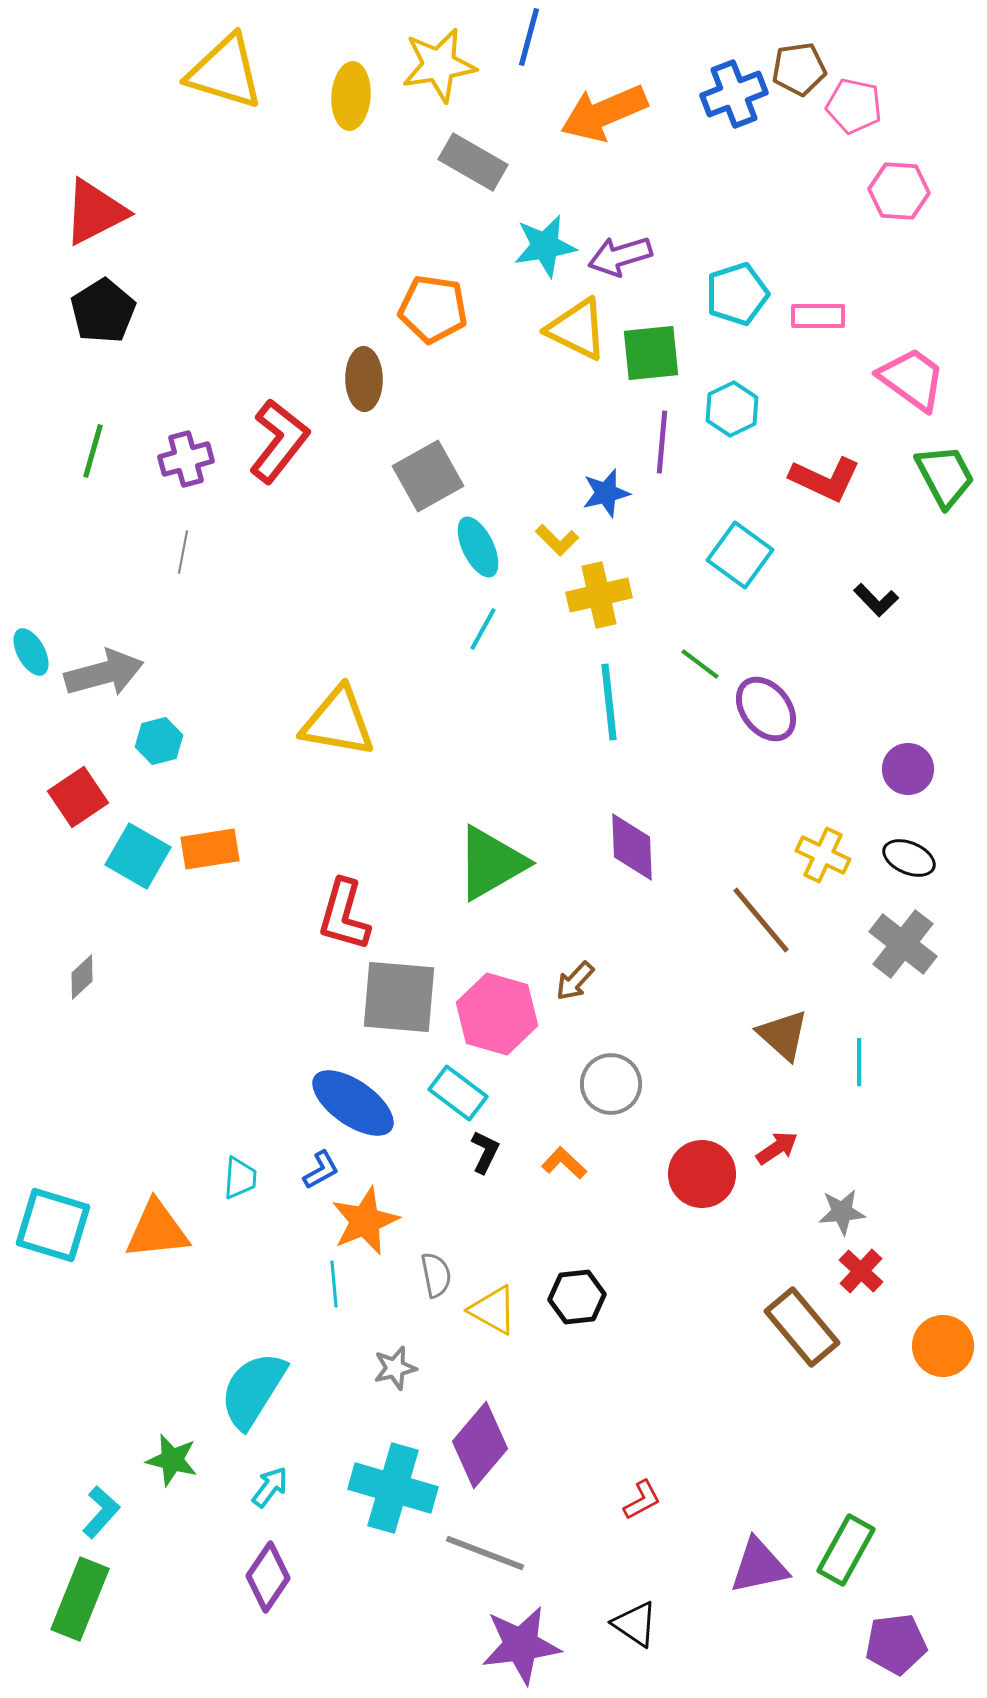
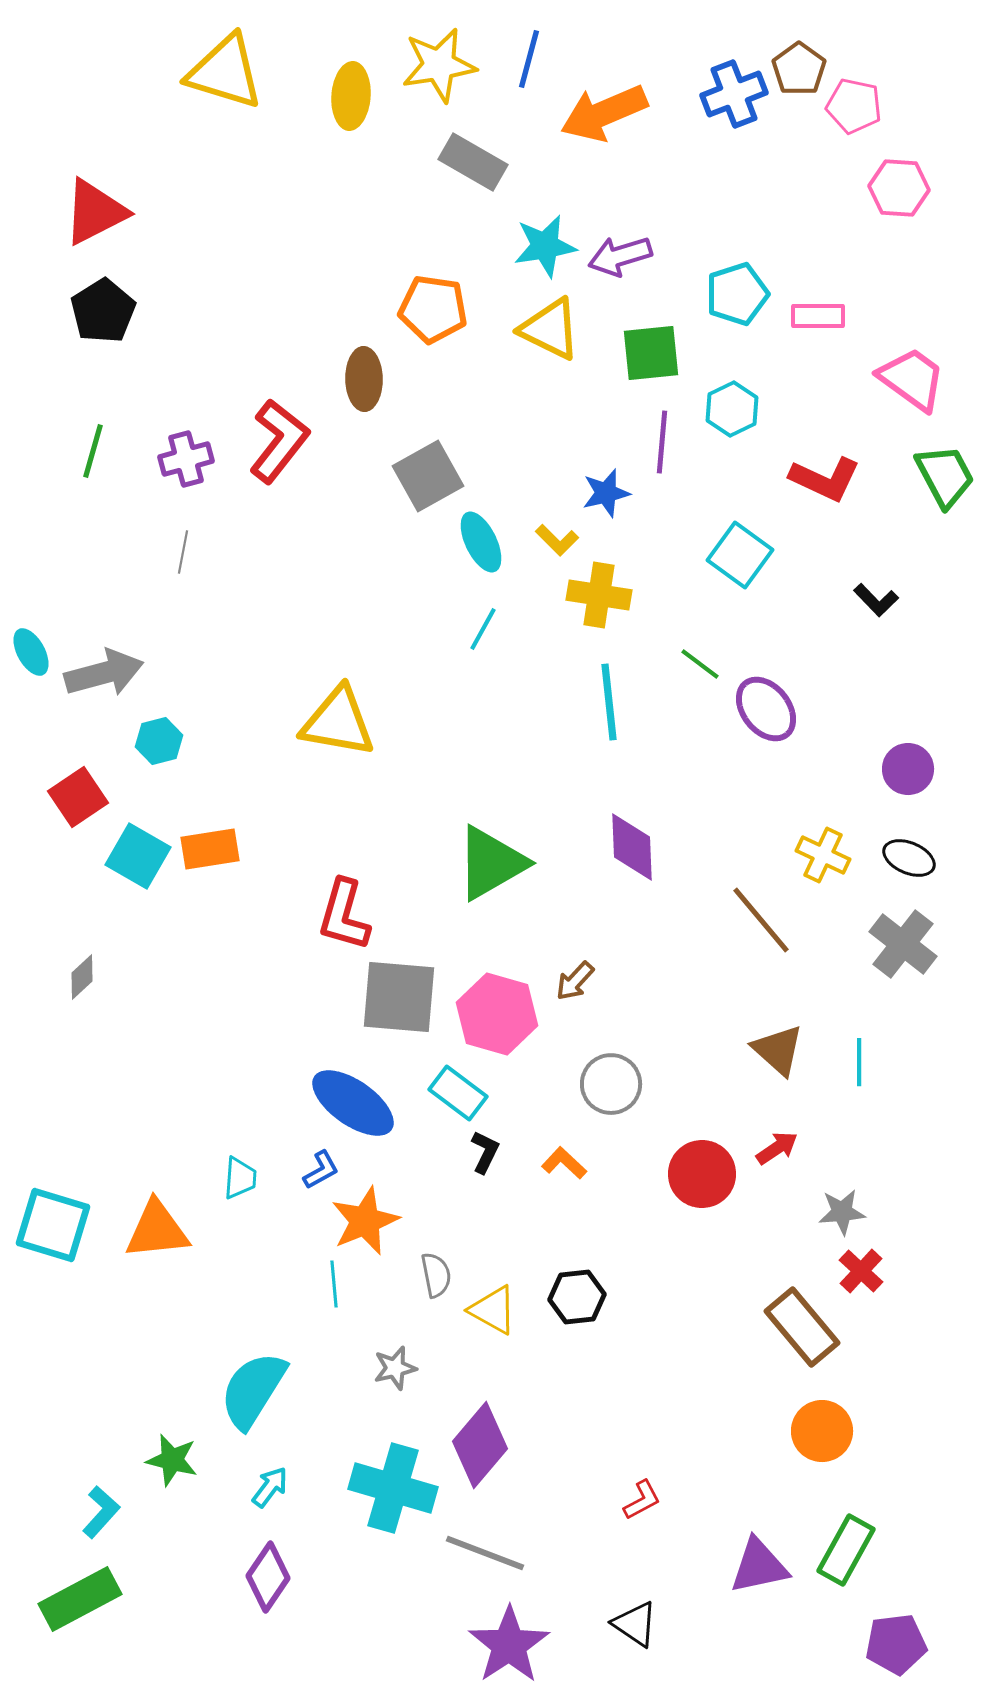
blue line at (529, 37): moved 22 px down
brown pentagon at (799, 69): rotated 28 degrees counterclockwise
pink hexagon at (899, 191): moved 3 px up
yellow triangle at (577, 329): moved 27 px left
cyan ellipse at (478, 547): moved 3 px right, 5 px up
yellow cross at (599, 595): rotated 22 degrees clockwise
brown triangle at (783, 1035): moved 5 px left, 15 px down
orange circle at (943, 1346): moved 121 px left, 85 px down
green rectangle at (80, 1599): rotated 40 degrees clockwise
purple star at (521, 1645): moved 12 px left; rotated 26 degrees counterclockwise
